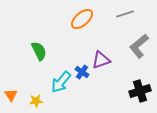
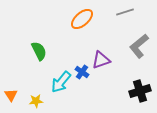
gray line: moved 2 px up
